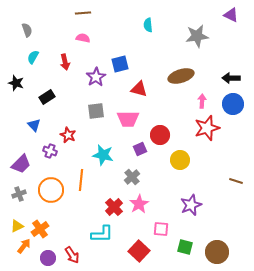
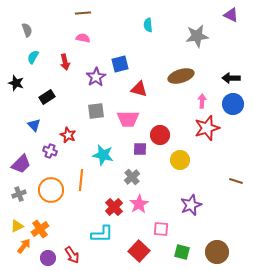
purple square at (140, 149): rotated 24 degrees clockwise
green square at (185, 247): moved 3 px left, 5 px down
